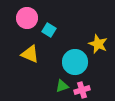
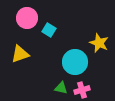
yellow star: moved 1 px right, 1 px up
yellow triangle: moved 10 px left; rotated 42 degrees counterclockwise
green triangle: moved 1 px left, 2 px down; rotated 32 degrees clockwise
